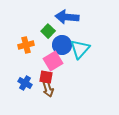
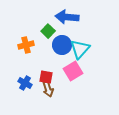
pink square: moved 20 px right, 10 px down
